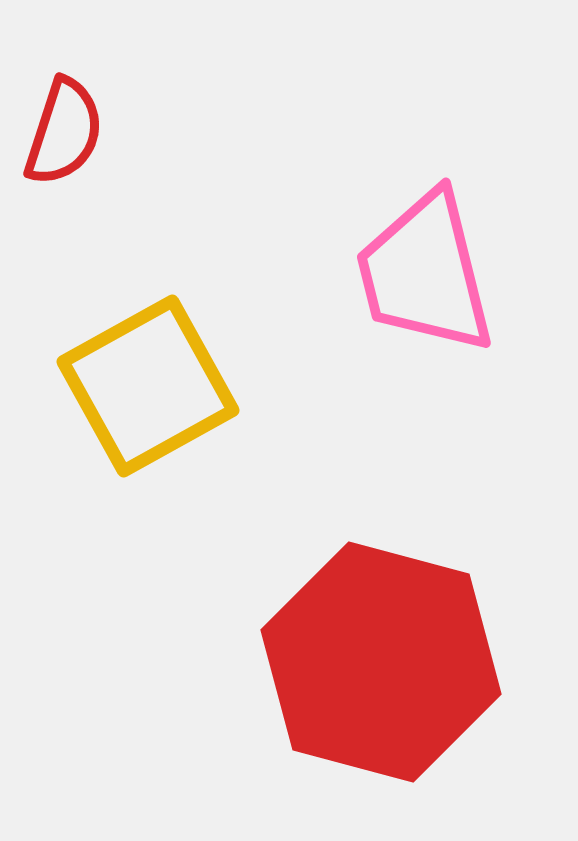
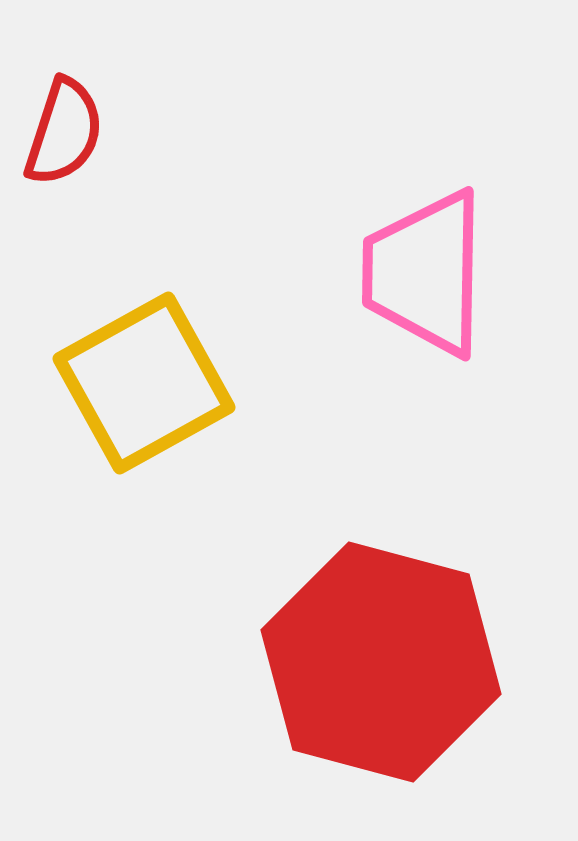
pink trapezoid: rotated 15 degrees clockwise
yellow square: moved 4 px left, 3 px up
